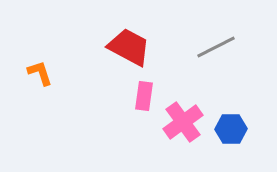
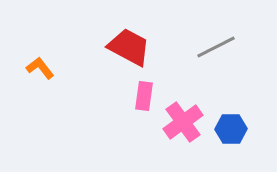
orange L-shape: moved 5 px up; rotated 20 degrees counterclockwise
